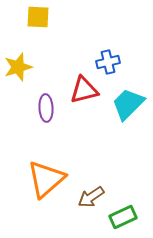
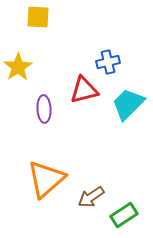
yellow star: rotated 16 degrees counterclockwise
purple ellipse: moved 2 px left, 1 px down
green rectangle: moved 1 px right, 2 px up; rotated 8 degrees counterclockwise
